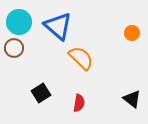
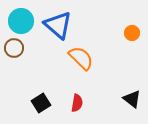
cyan circle: moved 2 px right, 1 px up
blue triangle: moved 1 px up
black square: moved 10 px down
red semicircle: moved 2 px left
